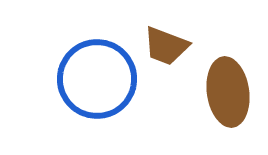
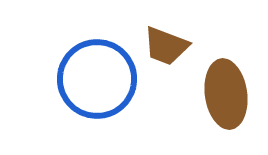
brown ellipse: moved 2 px left, 2 px down
